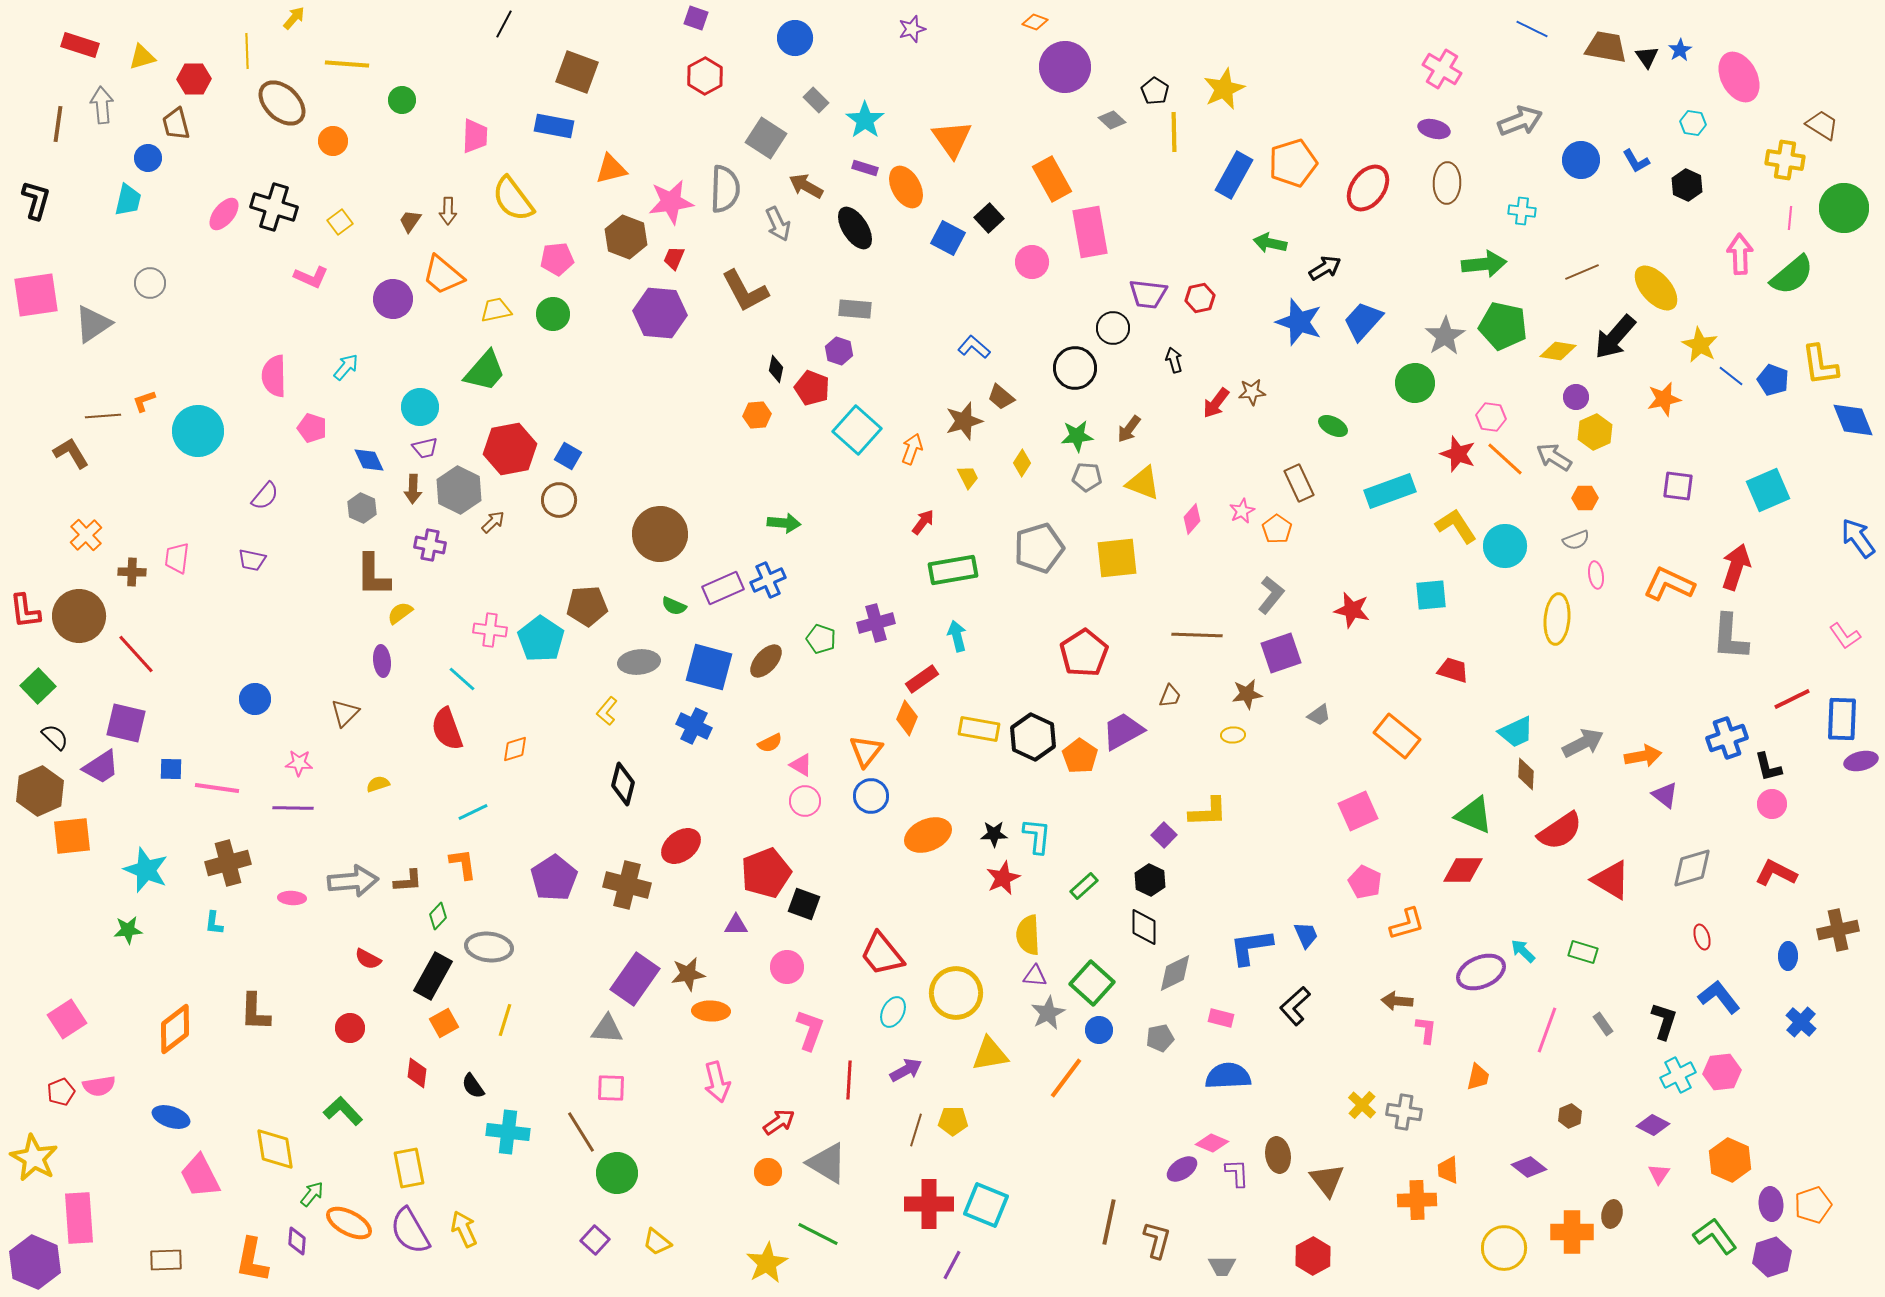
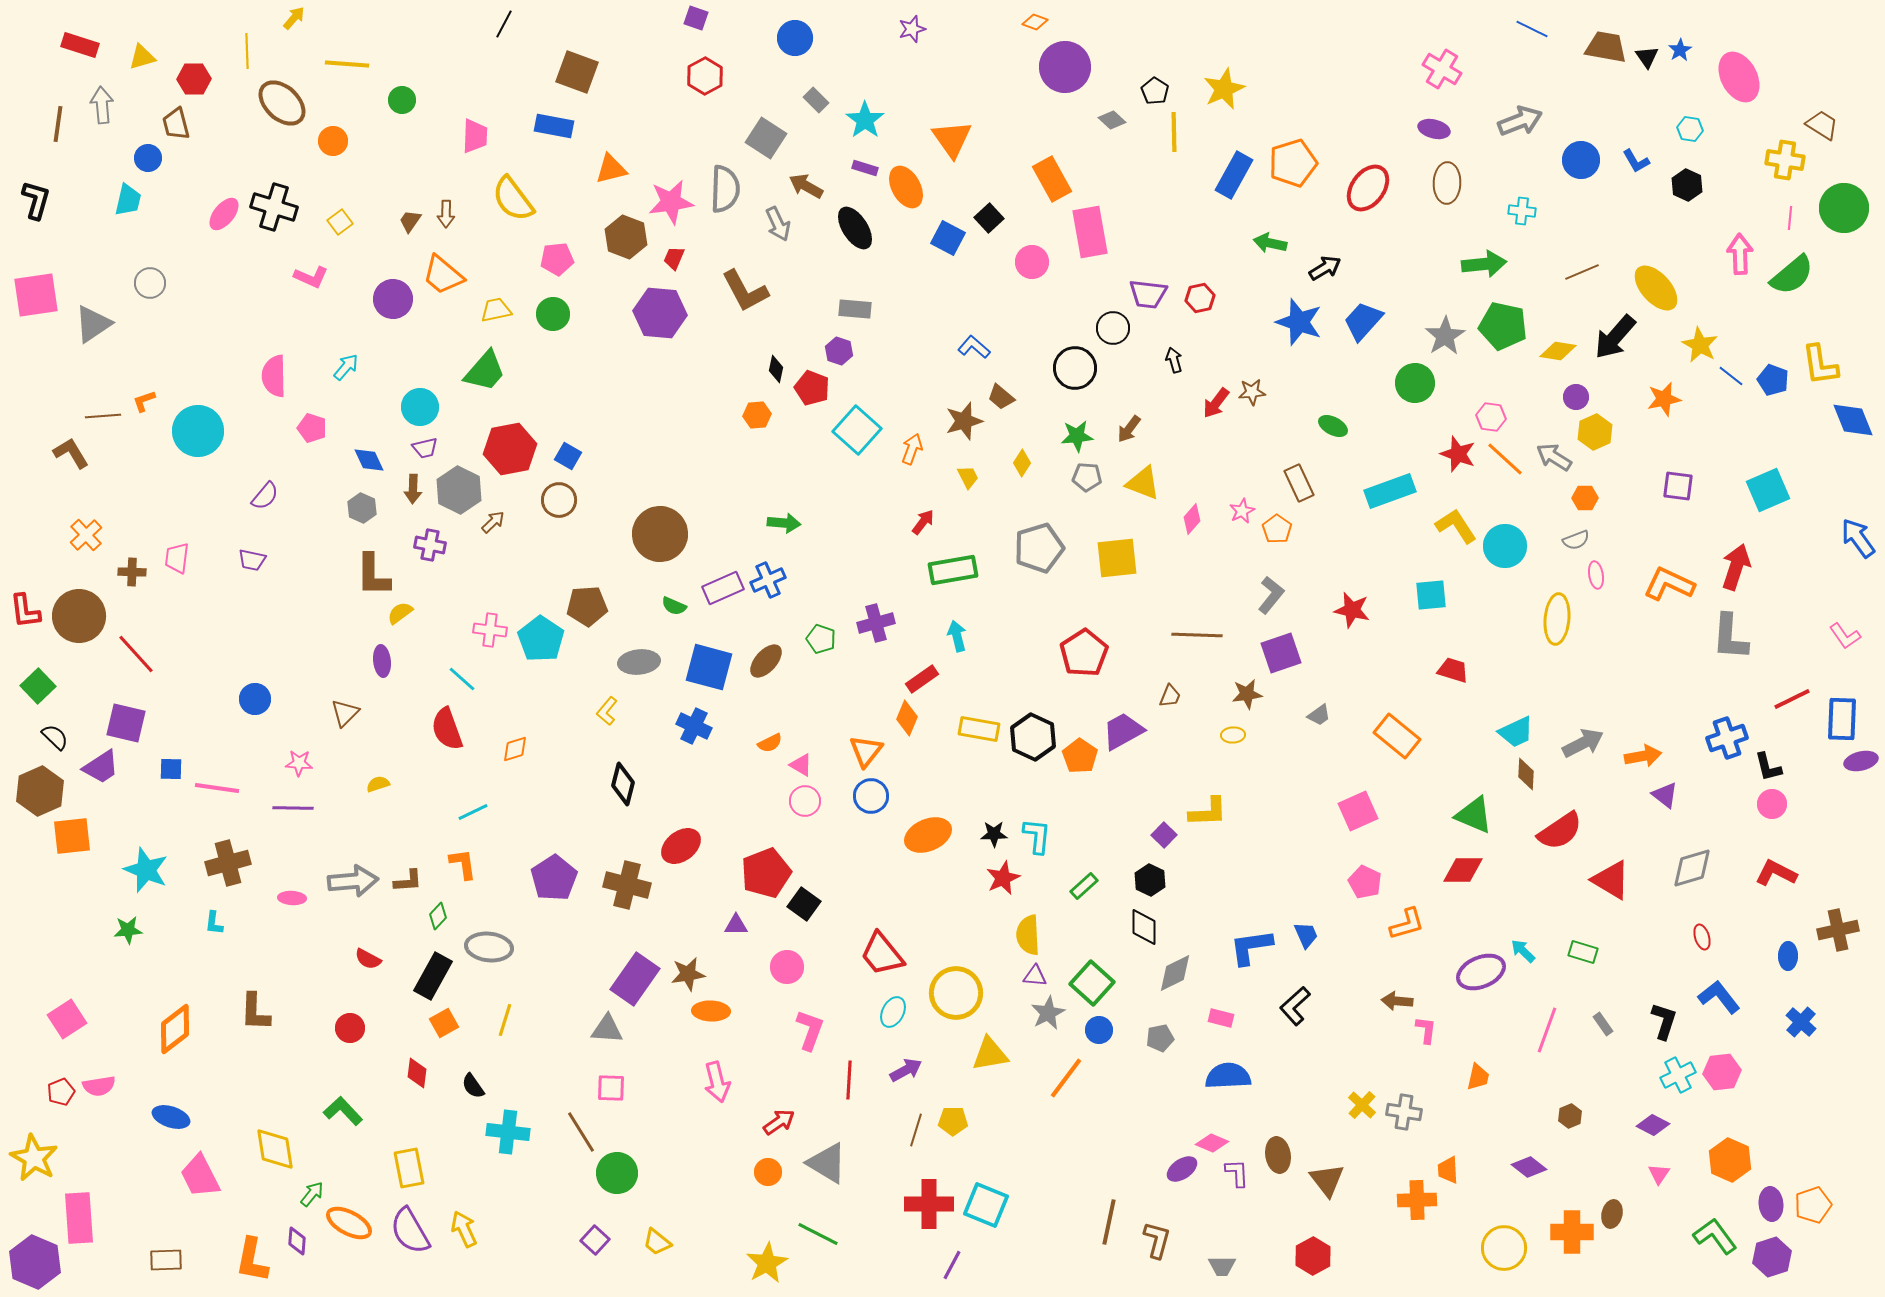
cyan hexagon at (1693, 123): moved 3 px left, 6 px down
brown arrow at (448, 211): moved 2 px left, 3 px down
black square at (804, 904): rotated 16 degrees clockwise
